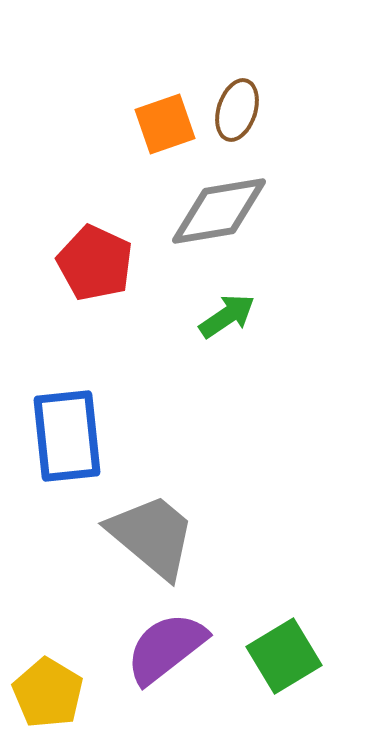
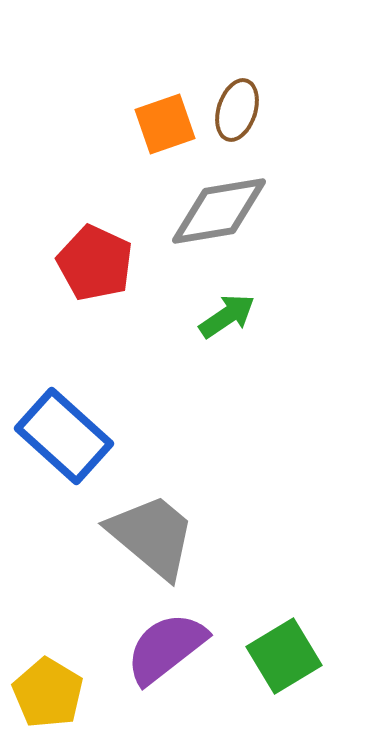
blue rectangle: moved 3 px left; rotated 42 degrees counterclockwise
